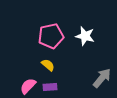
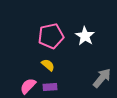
white star: rotated 18 degrees clockwise
